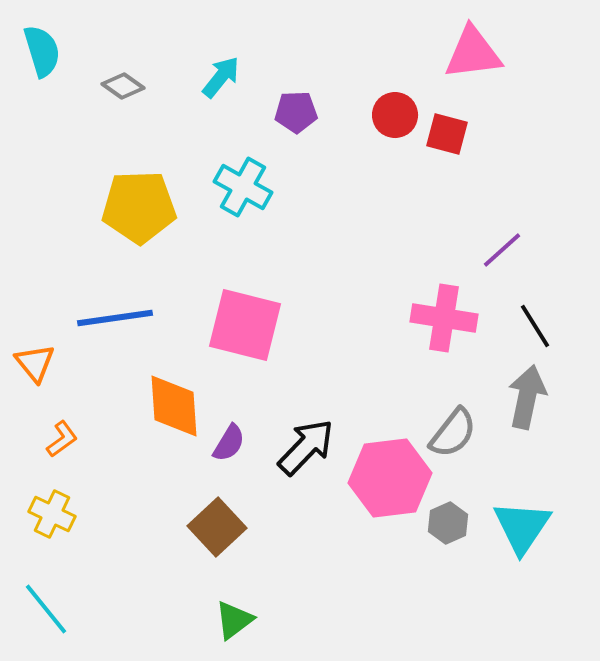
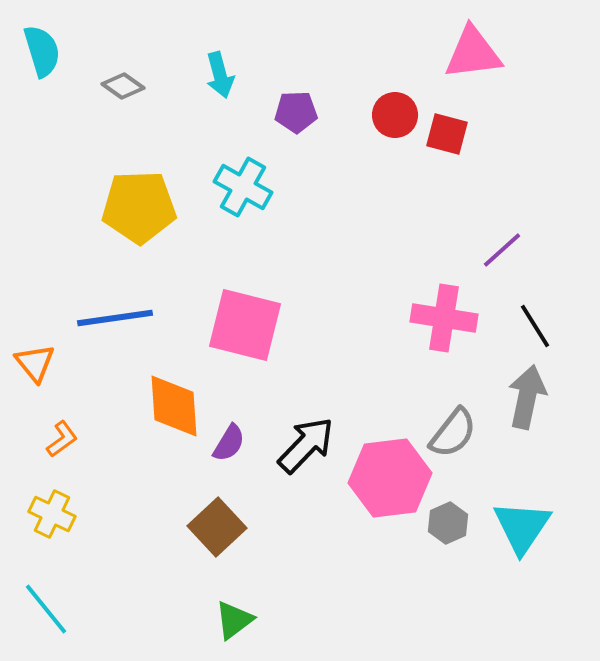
cyan arrow: moved 1 px left, 2 px up; rotated 126 degrees clockwise
black arrow: moved 2 px up
